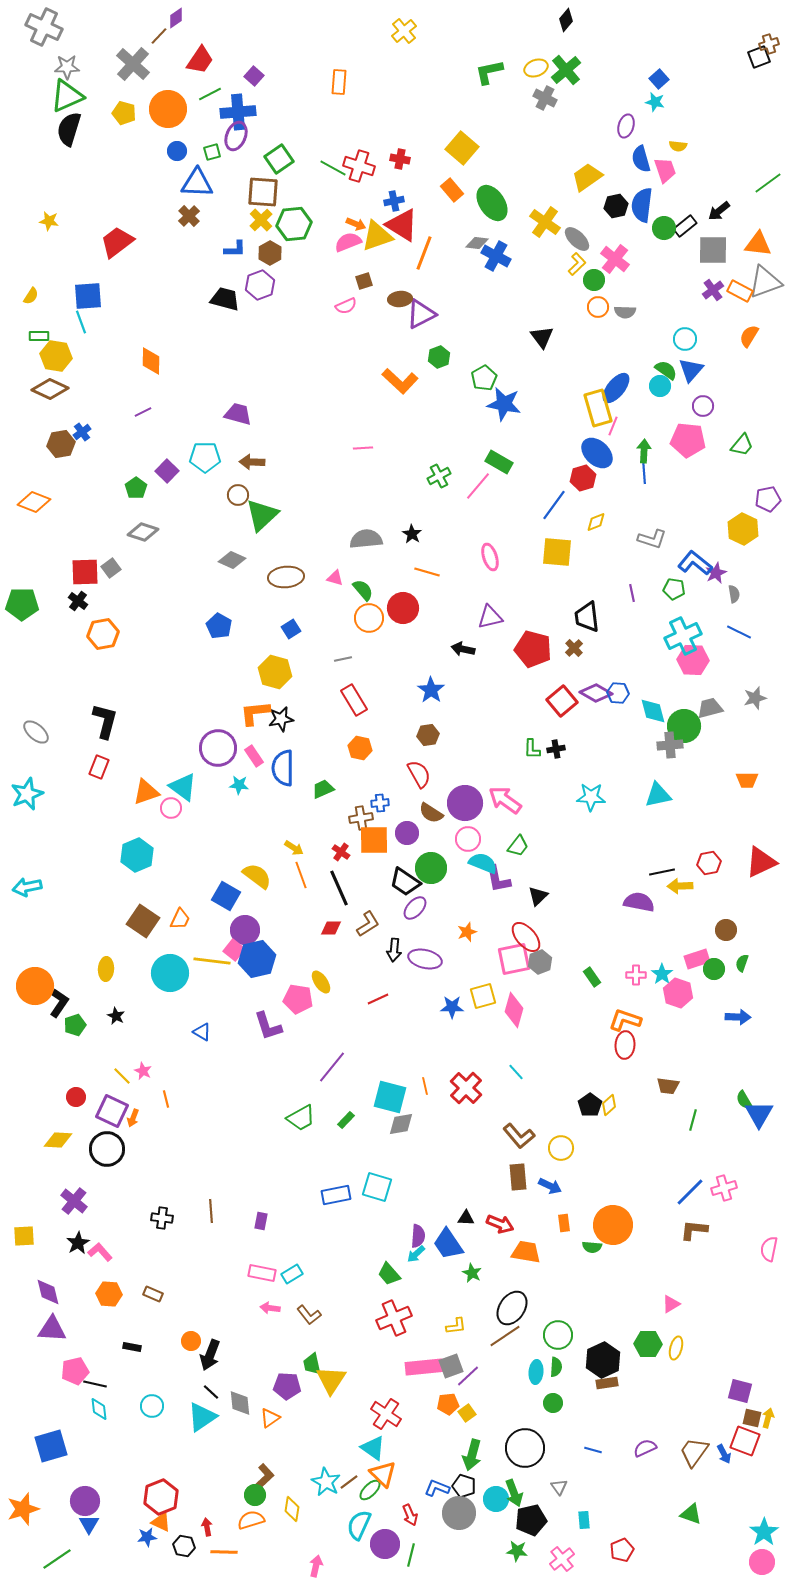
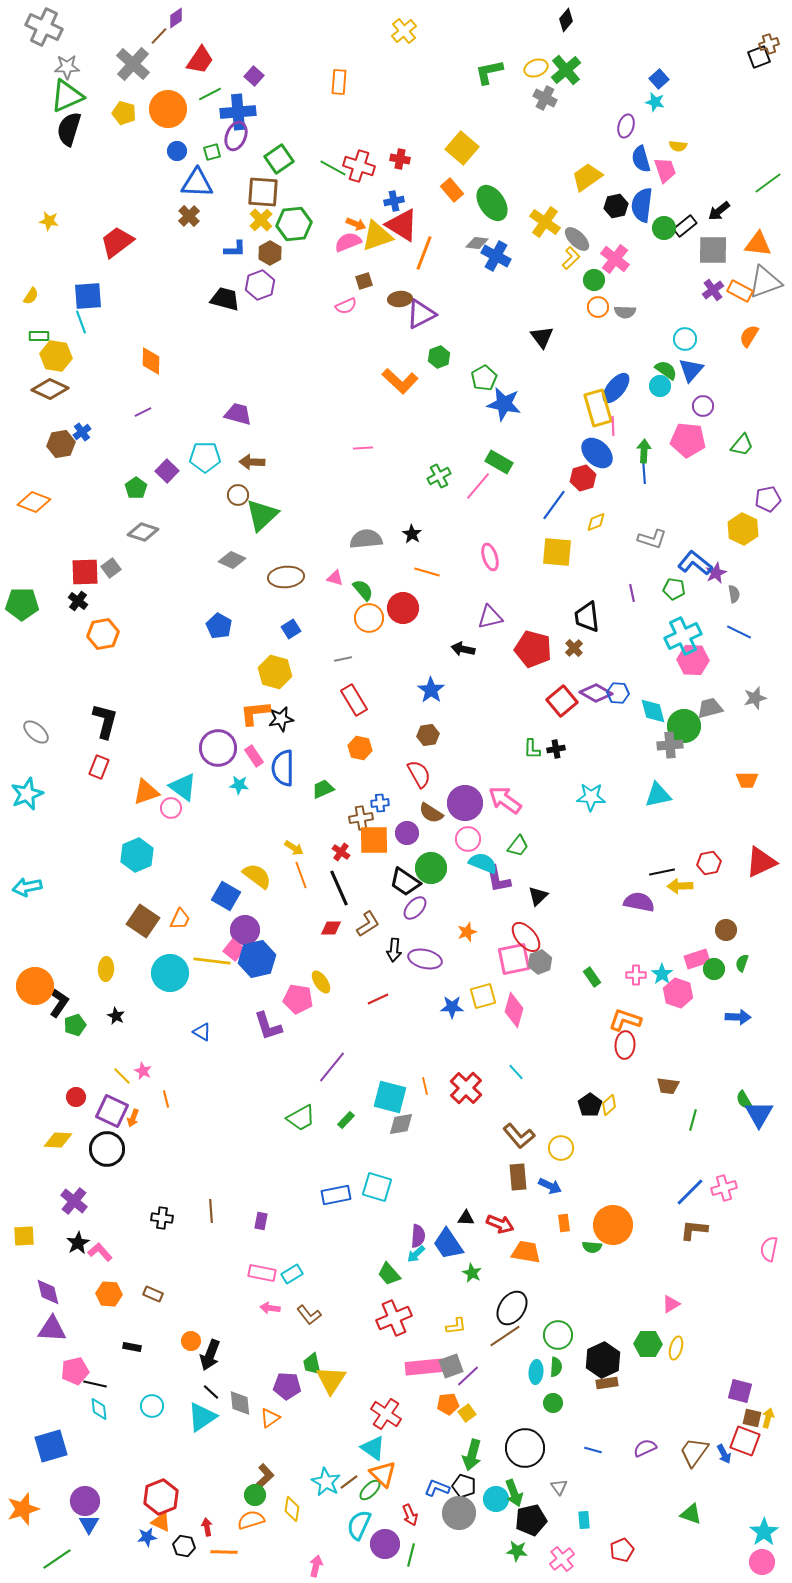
yellow L-shape at (577, 264): moved 6 px left, 6 px up
pink line at (613, 426): rotated 24 degrees counterclockwise
